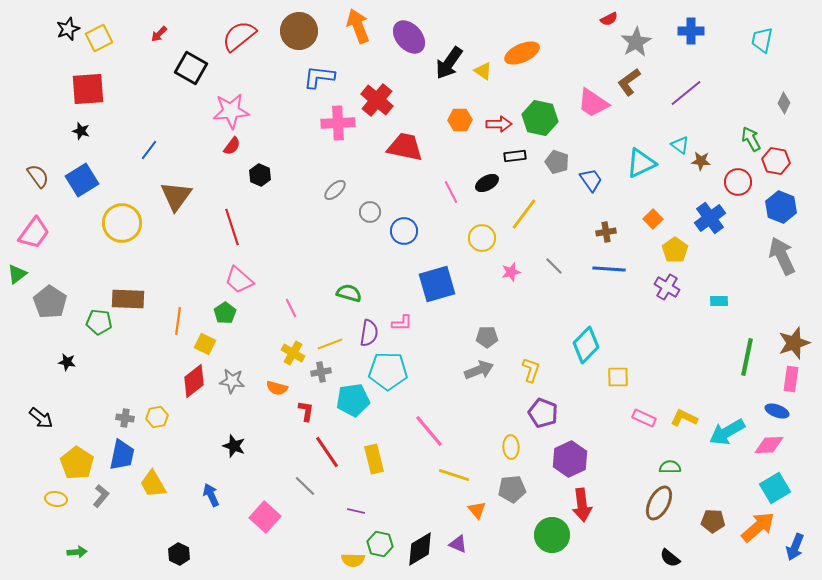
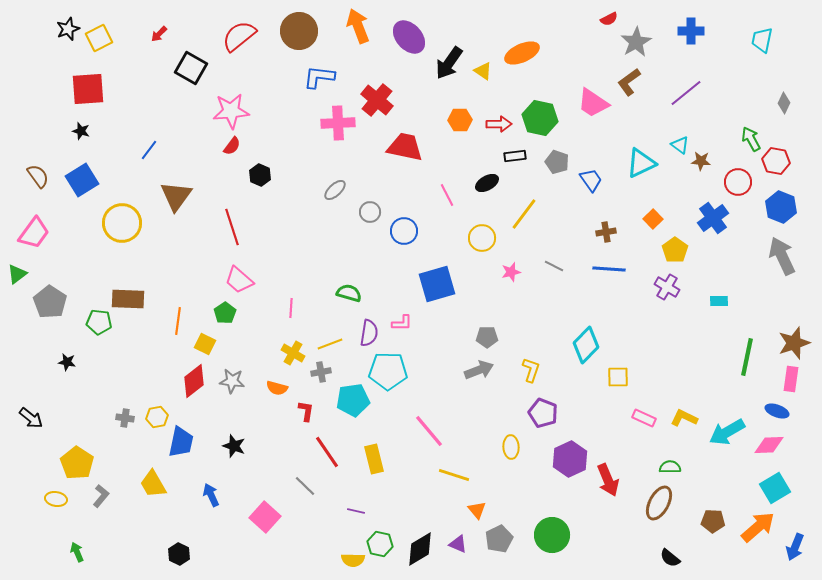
pink line at (451, 192): moved 4 px left, 3 px down
blue cross at (710, 218): moved 3 px right
gray line at (554, 266): rotated 18 degrees counterclockwise
pink line at (291, 308): rotated 30 degrees clockwise
black arrow at (41, 418): moved 10 px left
blue trapezoid at (122, 455): moved 59 px right, 13 px up
gray pentagon at (512, 489): moved 13 px left, 50 px down; rotated 20 degrees counterclockwise
red arrow at (582, 505): moved 26 px right, 25 px up; rotated 16 degrees counterclockwise
green arrow at (77, 552): rotated 108 degrees counterclockwise
